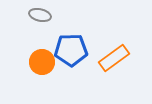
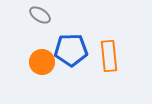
gray ellipse: rotated 20 degrees clockwise
orange rectangle: moved 5 px left, 2 px up; rotated 60 degrees counterclockwise
